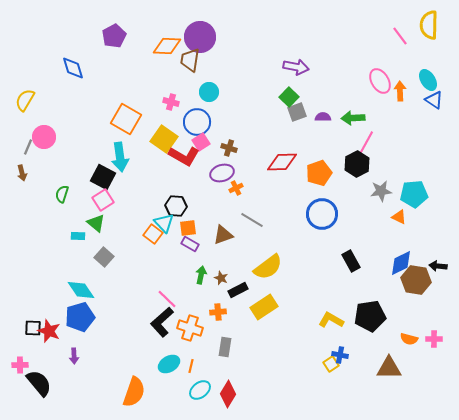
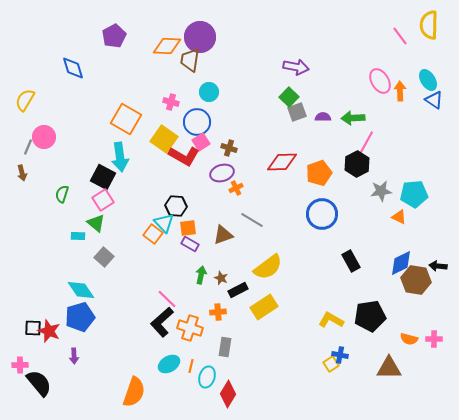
cyan ellipse at (200, 390): moved 7 px right, 13 px up; rotated 35 degrees counterclockwise
